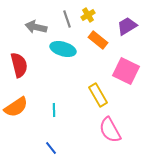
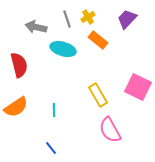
yellow cross: moved 2 px down
purple trapezoid: moved 7 px up; rotated 15 degrees counterclockwise
pink square: moved 12 px right, 16 px down
